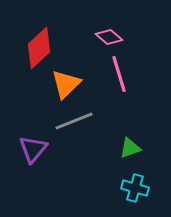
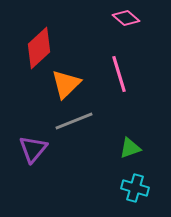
pink diamond: moved 17 px right, 19 px up
